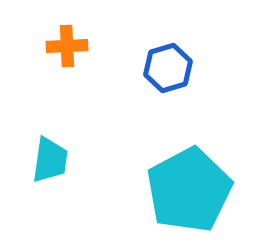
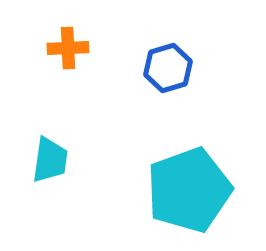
orange cross: moved 1 px right, 2 px down
cyan pentagon: rotated 8 degrees clockwise
